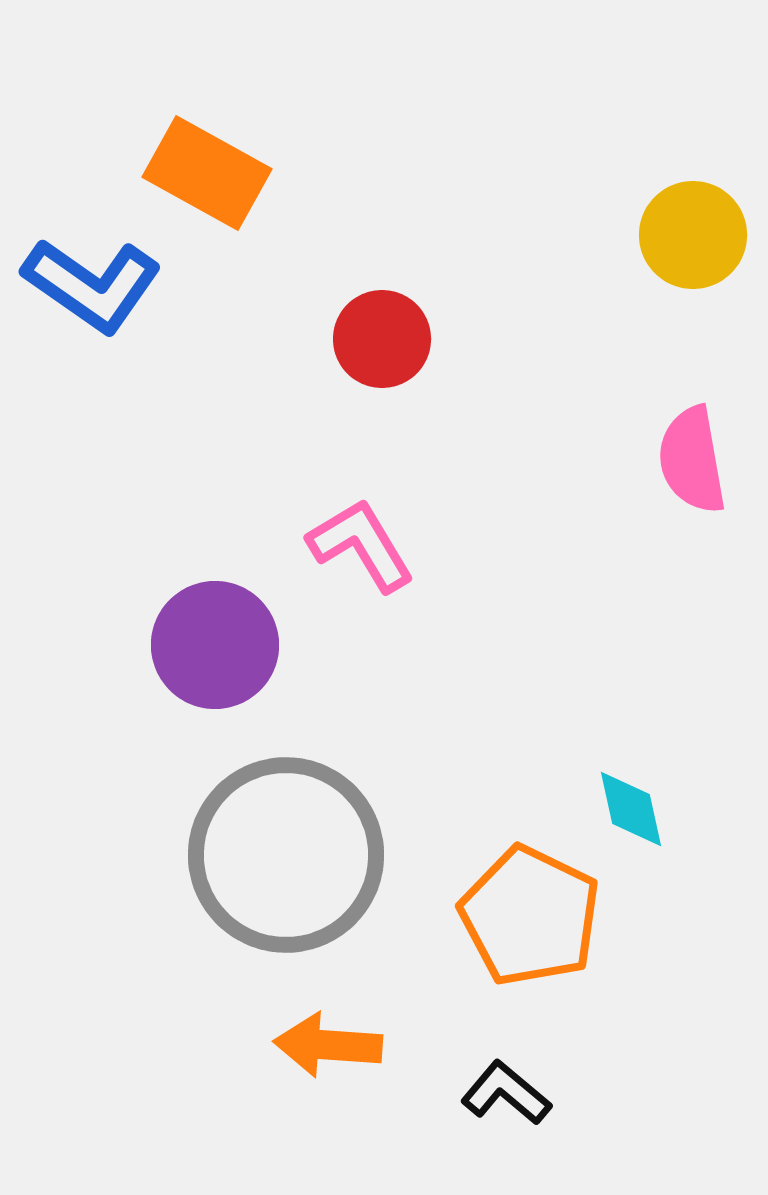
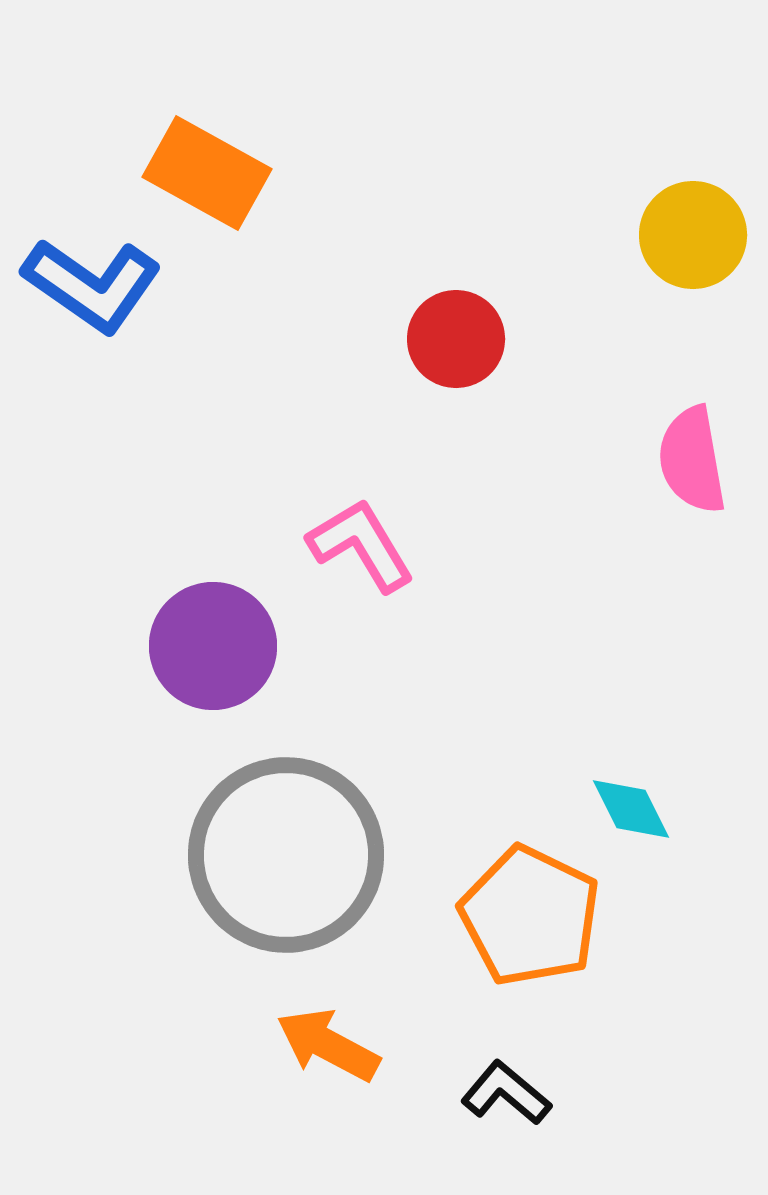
red circle: moved 74 px right
purple circle: moved 2 px left, 1 px down
cyan diamond: rotated 14 degrees counterclockwise
orange arrow: rotated 24 degrees clockwise
